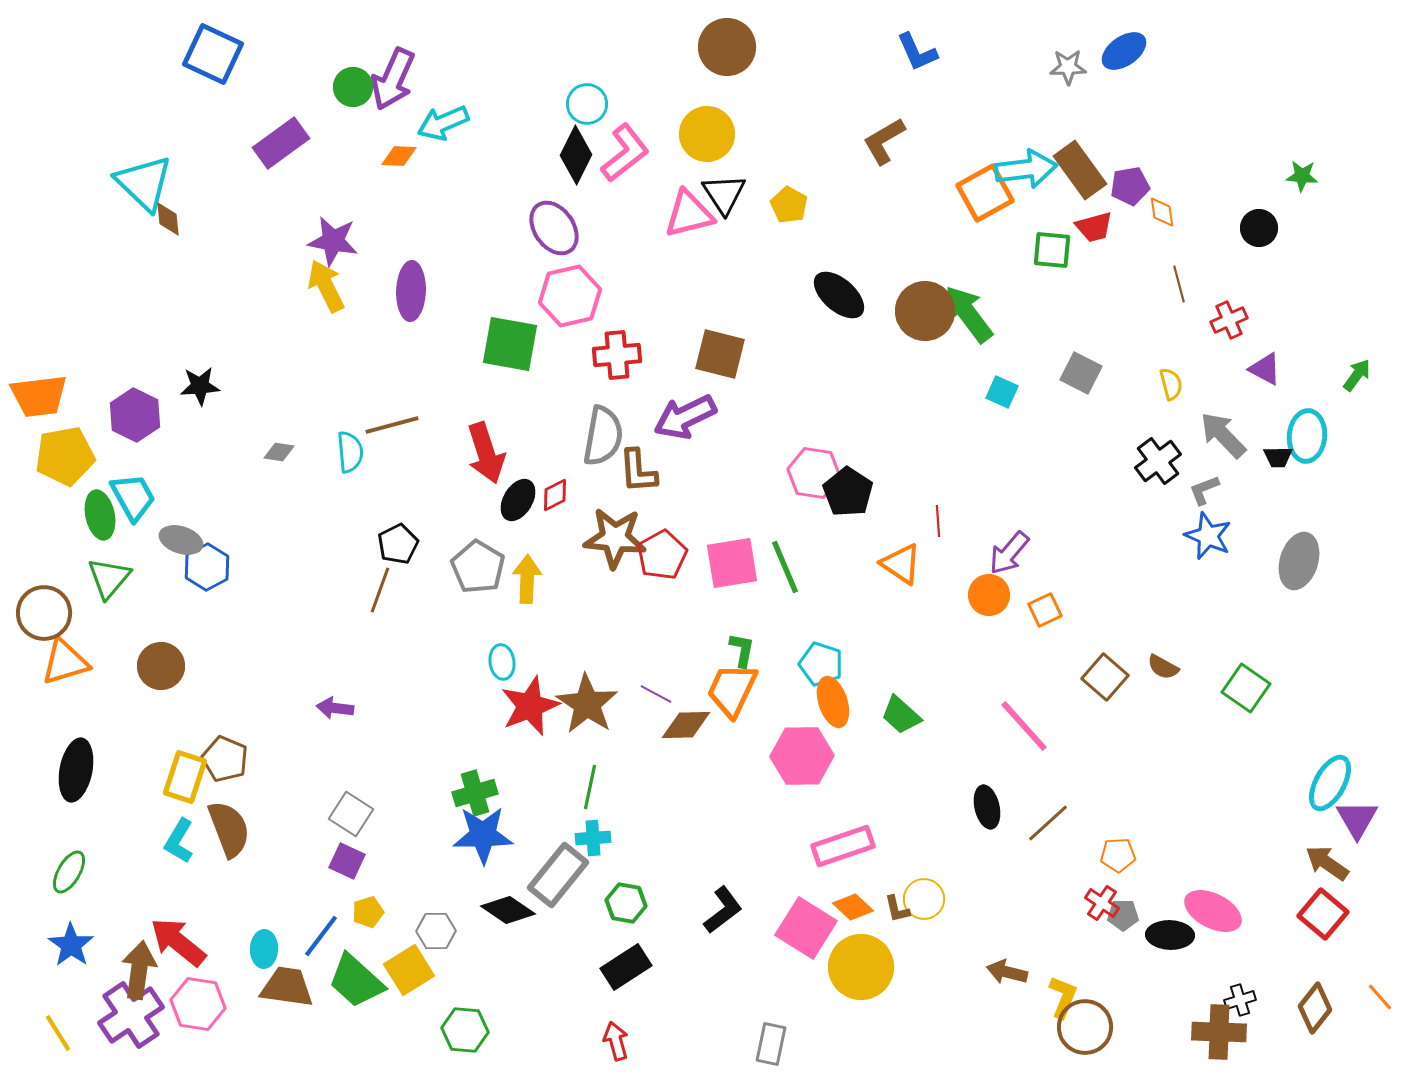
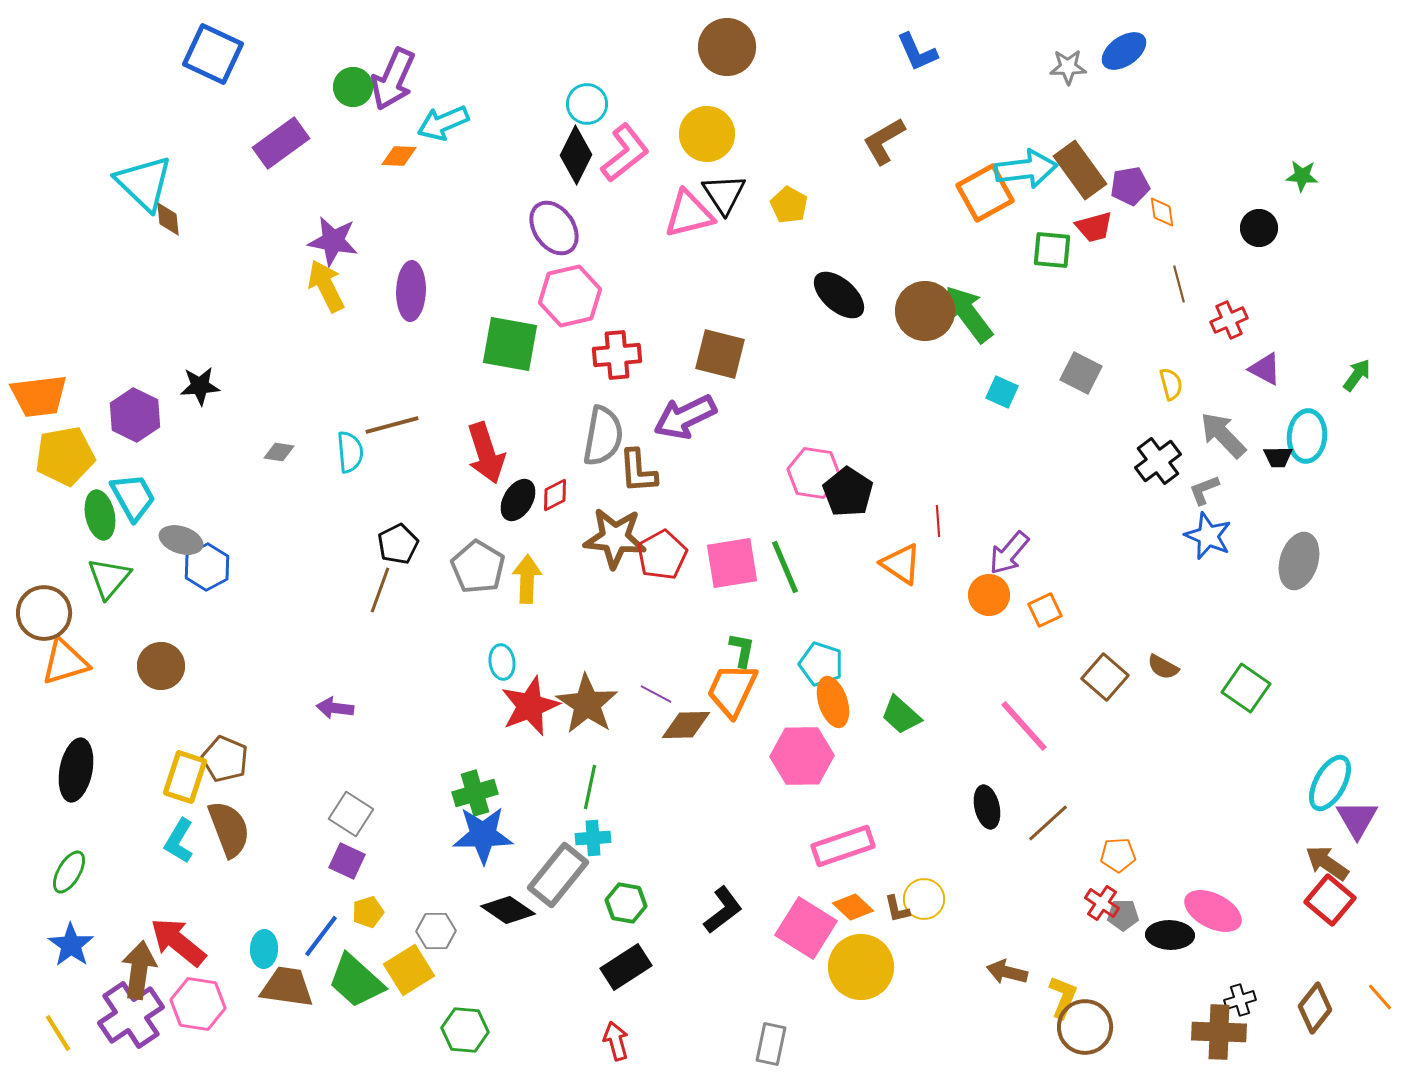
red square at (1323, 914): moved 7 px right, 14 px up
